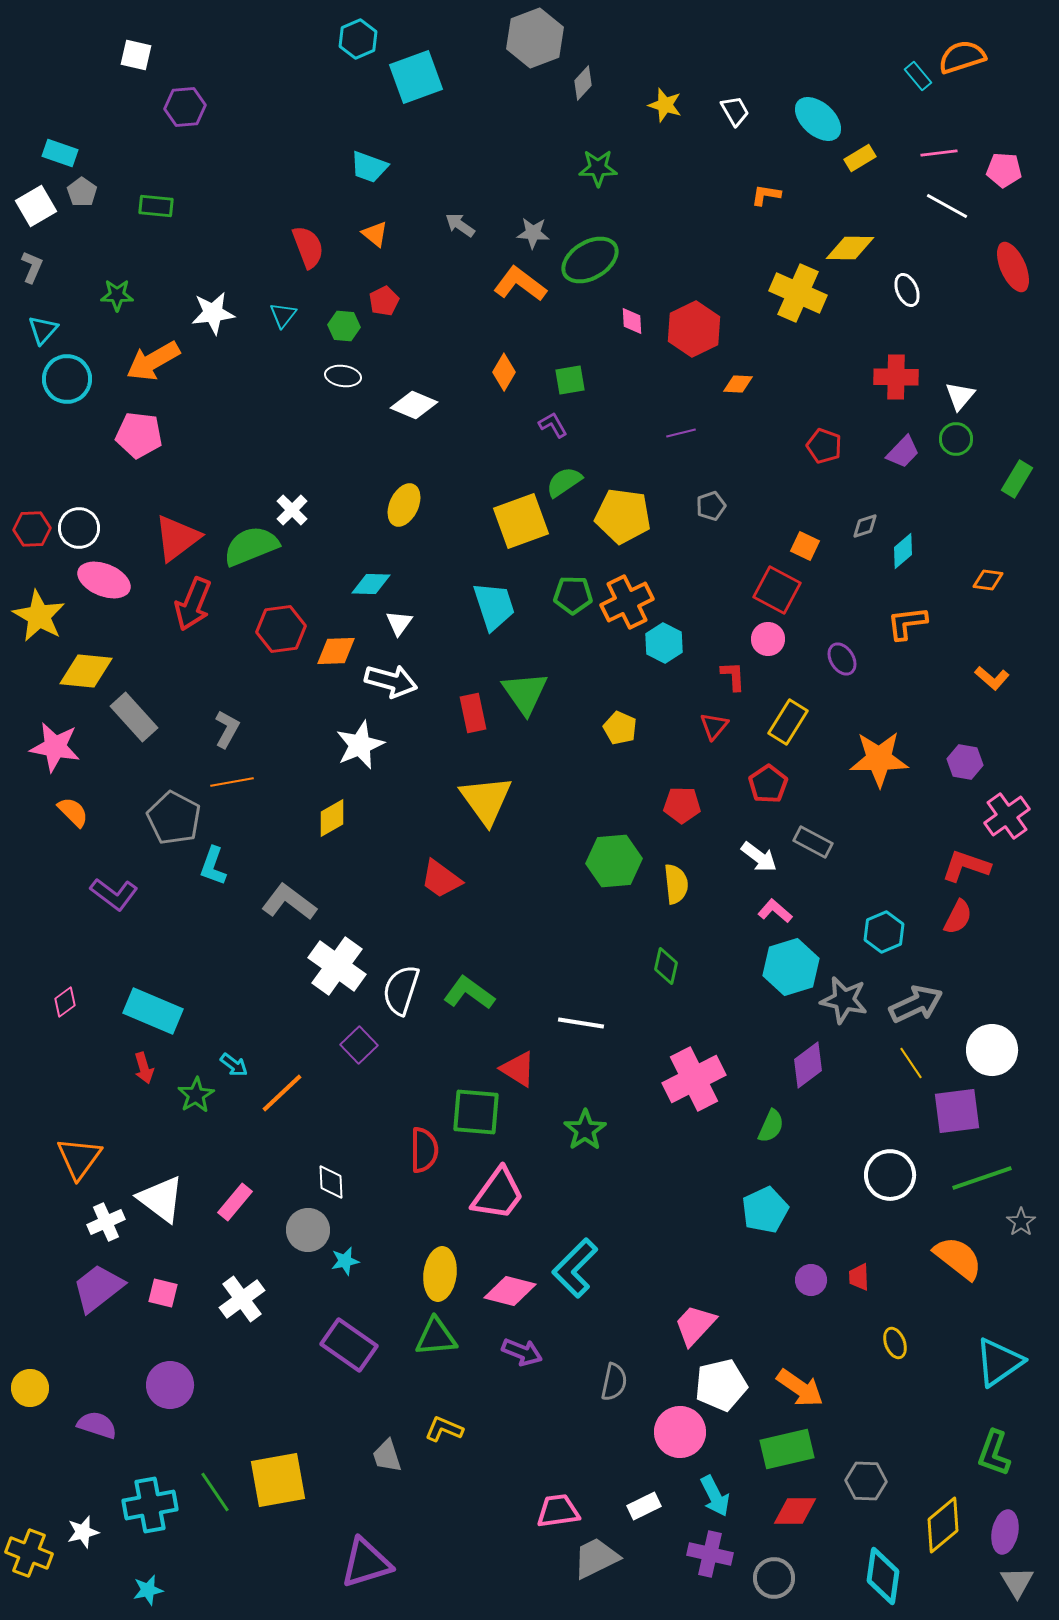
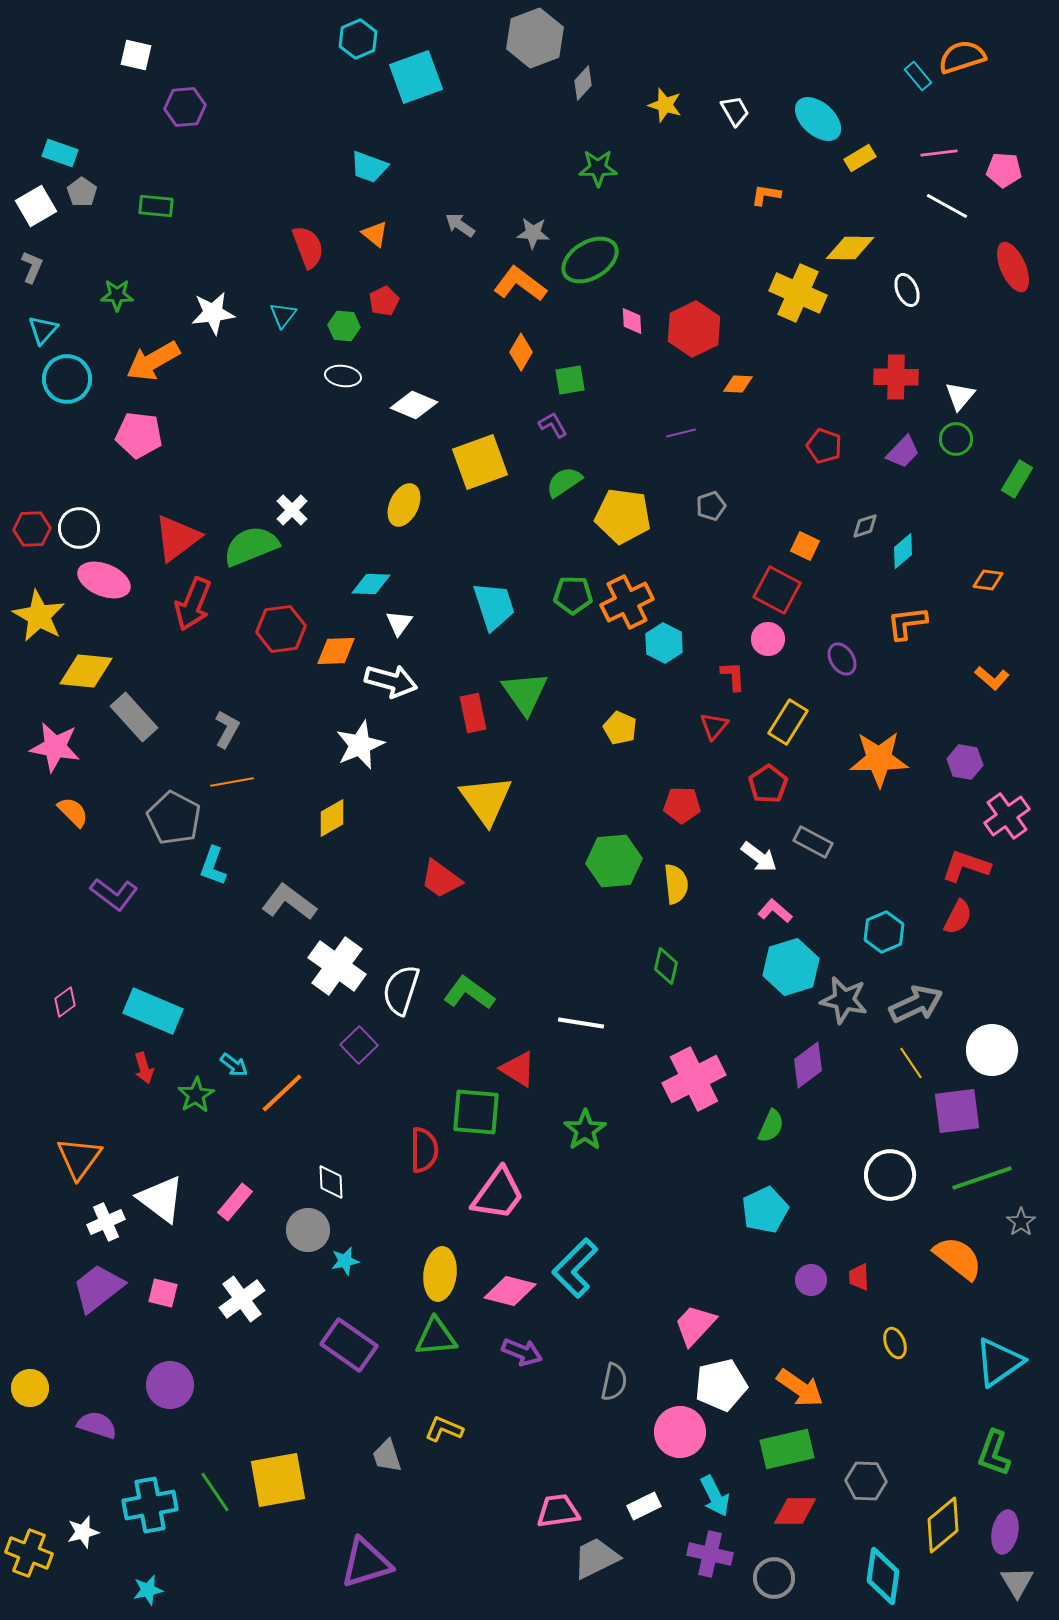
orange diamond at (504, 372): moved 17 px right, 20 px up
yellow square at (521, 521): moved 41 px left, 59 px up
